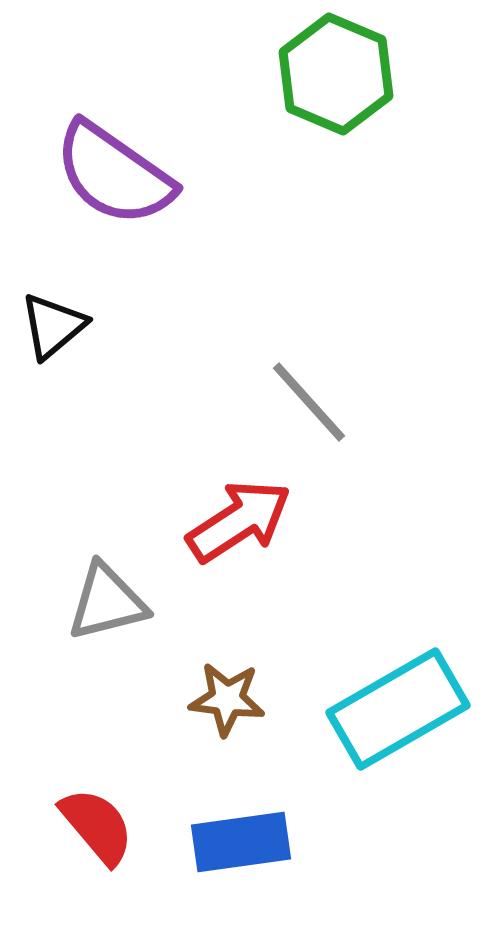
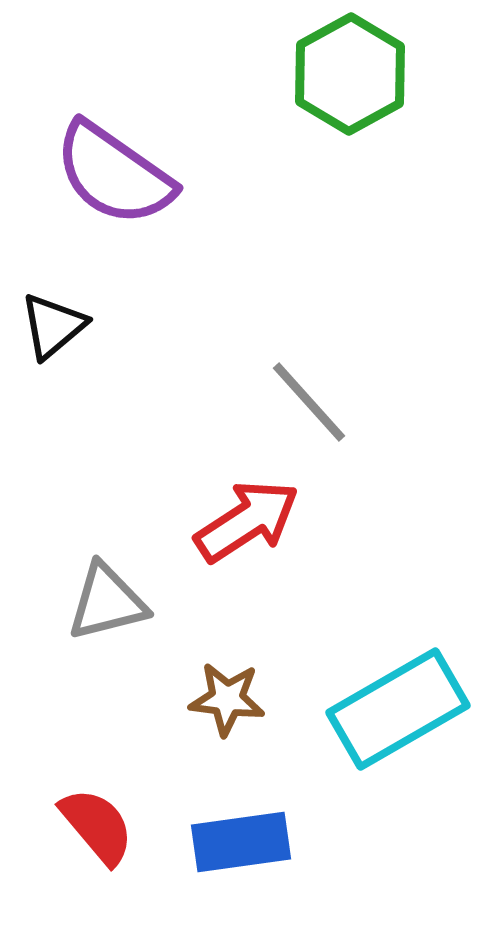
green hexagon: moved 14 px right; rotated 8 degrees clockwise
red arrow: moved 8 px right
